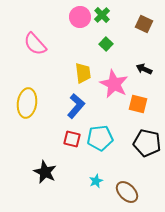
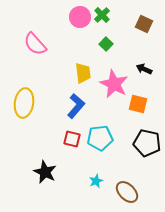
yellow ellipse: moved 3 px left
